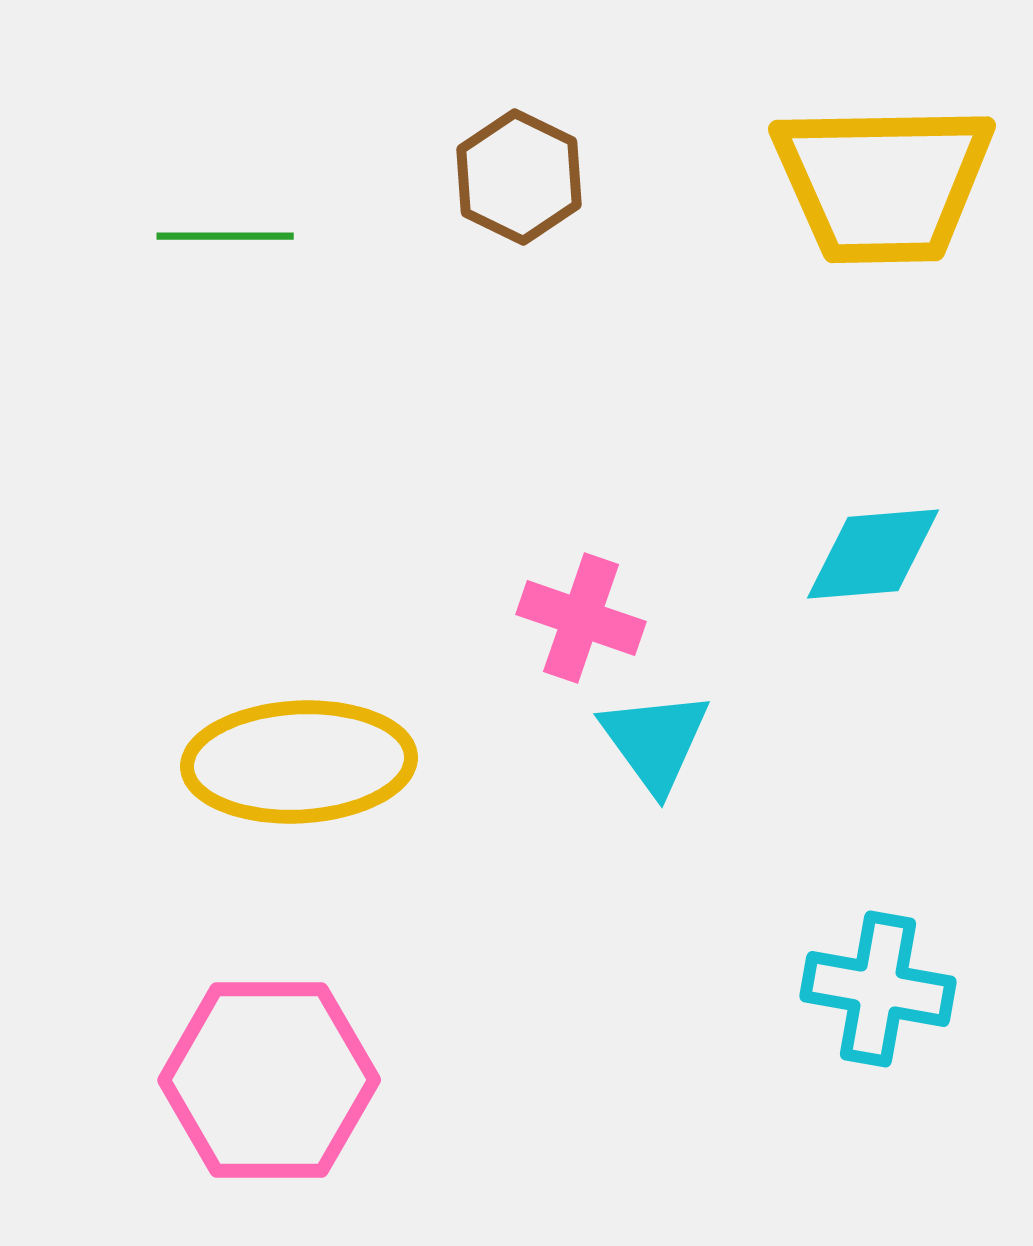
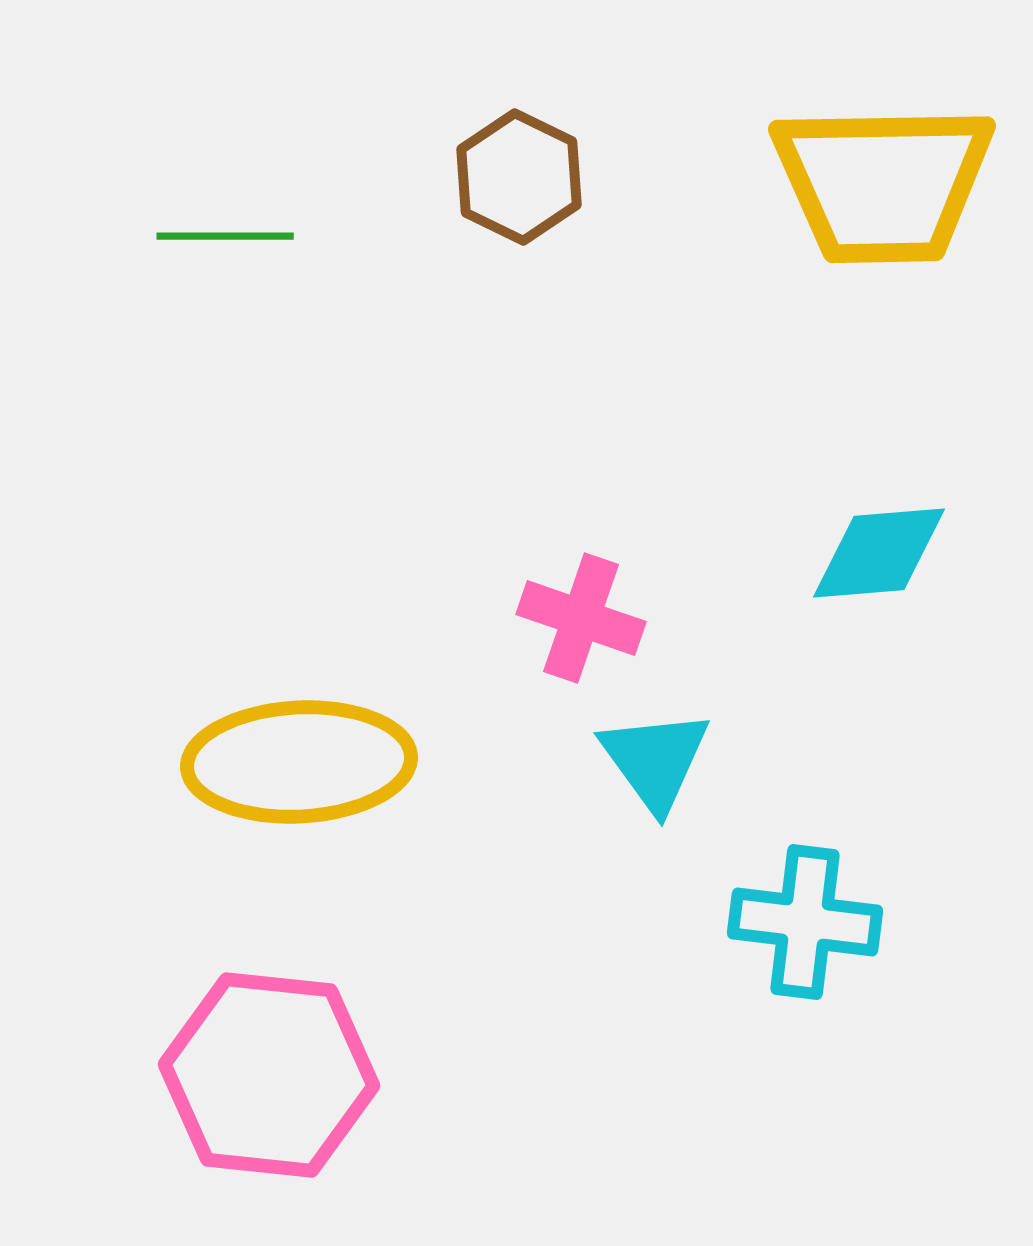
cyan diamond: moved 6 px right, 1 px up
cyan triangle: moved 19 px down
cyan cross: moved 73 px left, 67 px up; rotated 3 degrees counterclockwise
pink hexagon: moved 5 px up; rotated 6 degrees clockwise
